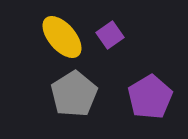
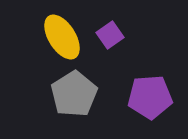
yellow ellipse: rotated 9 degrees clockwise
purple pentagon: rotated 27 degrees clockwise
